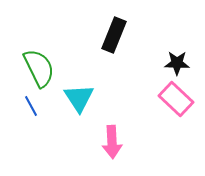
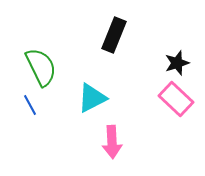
black star: rotated 20 degrees counterclockwise
green semicircle: moved 2 px right, 1 px up
cyan triangle: moved 13 px right; rotated 36 degrees clockwise
blue line: moved 1 px left, 1 px up
